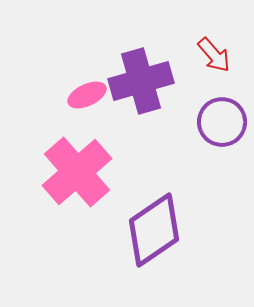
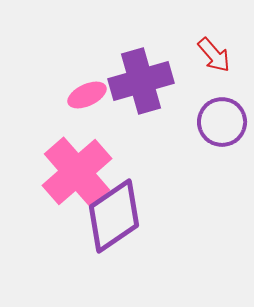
purple diamond: moved 40 px left, 14 px up
